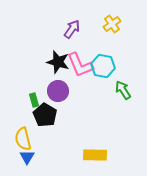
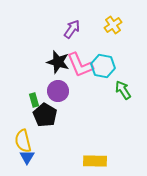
yellow cross: moved 1 px right, 1 px down
yellow semicircle: moved 2 px down
yellow rectangle: moved 6 px down
